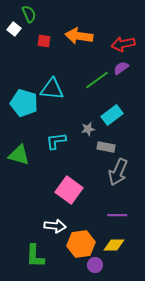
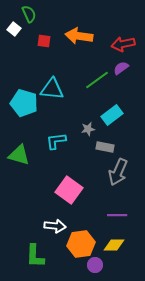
gray rectangle: moved 1 px left
